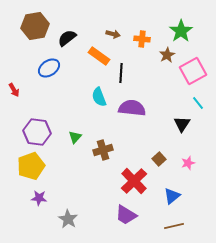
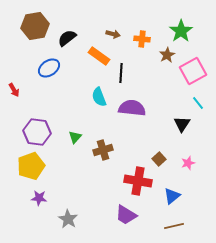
red cross: moved 4 px right; rotated 36 degrees counterclockwise
